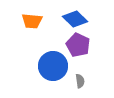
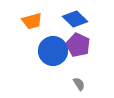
orange trapezoid: rotated 20 degrees counterclockwise
blue circle: moved 15 px up
gray semicircle: moved 1 px left, 3 px down; rotated 24 degrees counterclockwise
